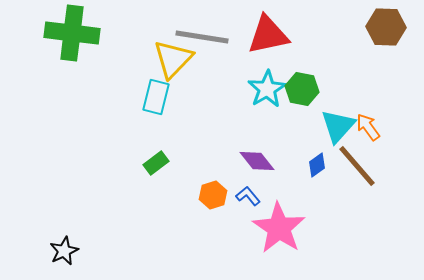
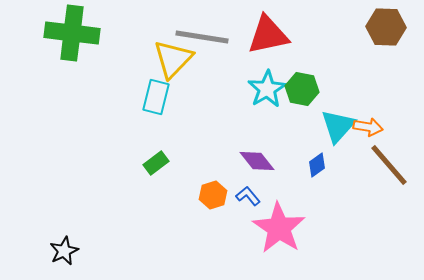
orange arrow: rotated 136 degrees clockwise
brown line: moved 32 px right, 1 px up
